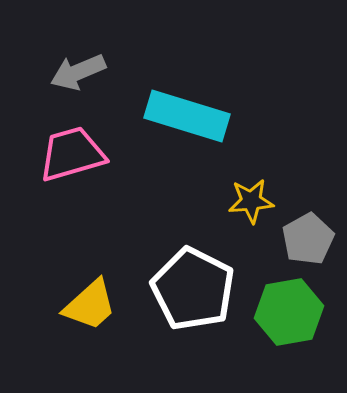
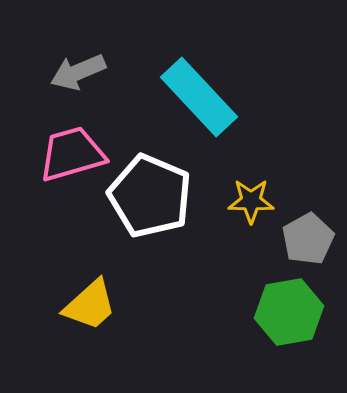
cyan rectangle: moved 12 px right, 19 px up; rotated 30 degrees clockwise
yellow star: rotated 6 degrees clockwise
white pentagon: moved 43 px left, 93 px up; rotated 4 degrees counterclockwise
